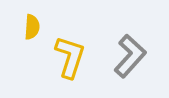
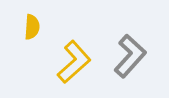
yellow L-shape: moved 4 px right, 5 px down; rotated 30 degrees clockwise
